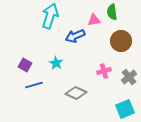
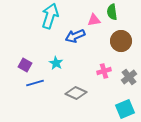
blue line: moved 1 px right, 2 px up
